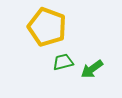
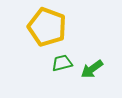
green trapezoid: moved 1 px left, 1 px down
